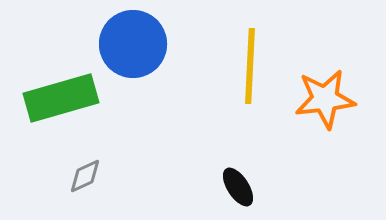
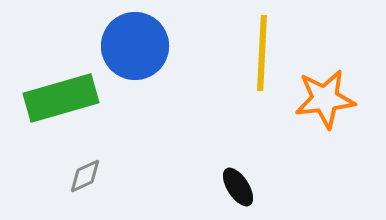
blue circle: moved 2 px right, 2 px down
yellow line: moved 12 px right, 13 px up
